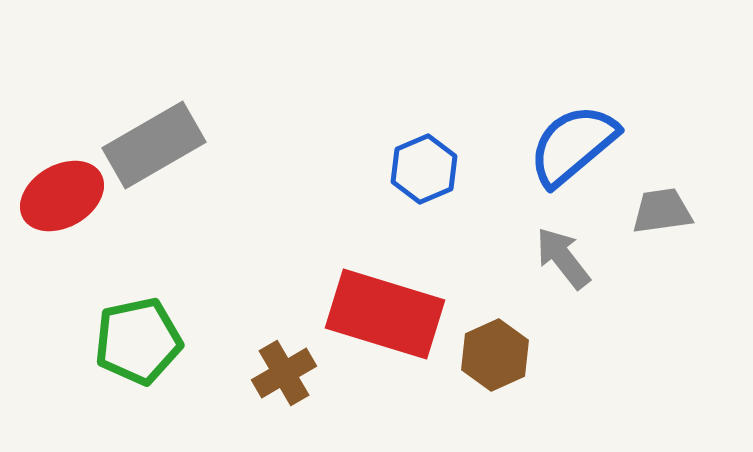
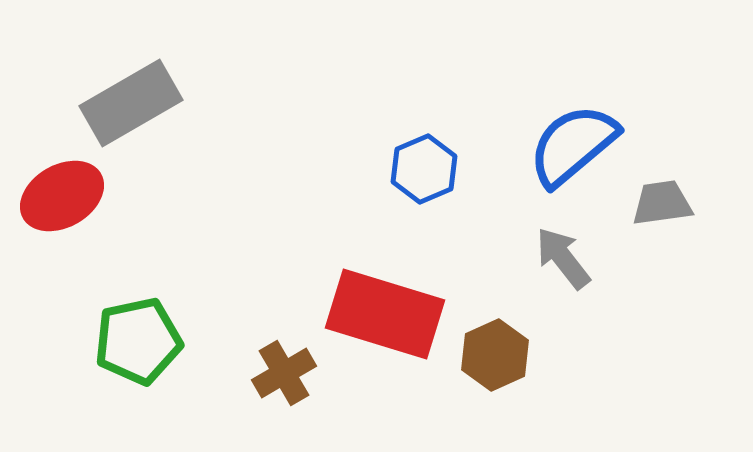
gray rectangle: moved 23 px left, 42 px up
gray trapezoid: moved 8 px up
